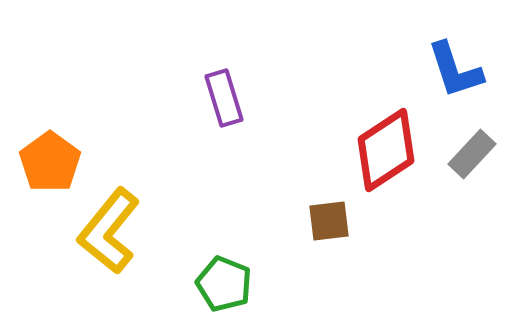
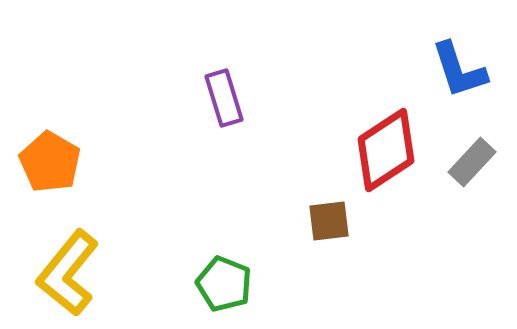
blue L-shape: moved 4 px right
gray rectangle: moved 8 px down
orange pentagon: rotated 6 degrees counterclockwise
yellow L-shape: moved 41 px left, 42 px down
